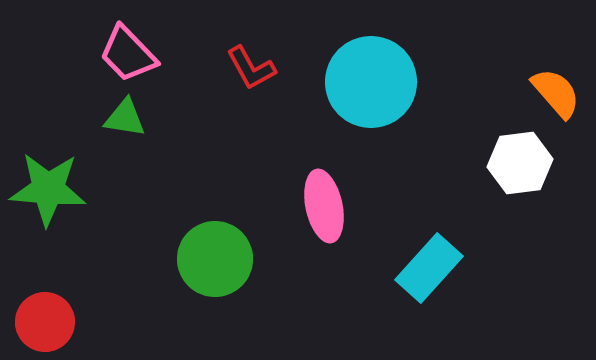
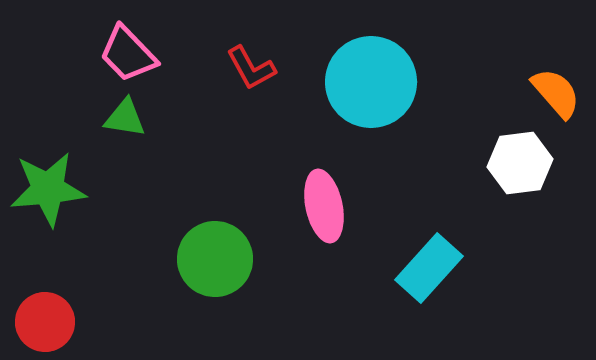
green star: rotated 10 degrees counterclockwise
